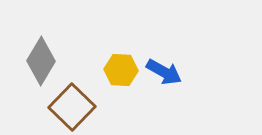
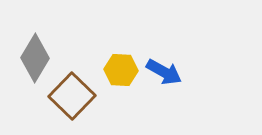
gray diamond: moved 6 px left, 3 px up
brown square: moved 11 px up
